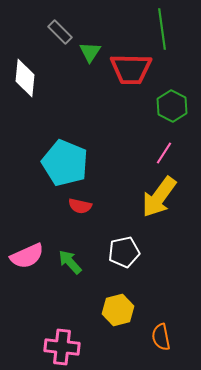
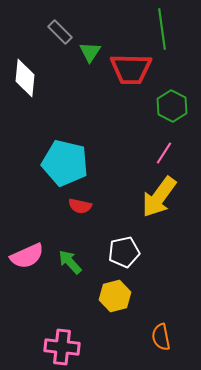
cyan pentagon: rotated 9 degrees counterclockwise
yellow hexagon: moved 3 px left, 14 px up
